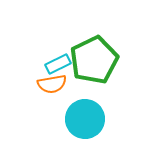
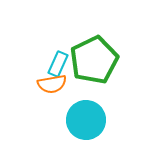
cyan rectangle: rotated 40 degrees counterclockwise
cyan circle: moved 1 px right, 1 px down
